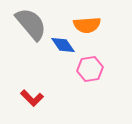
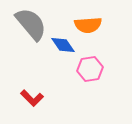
orange semicircle: moved 1 px right
